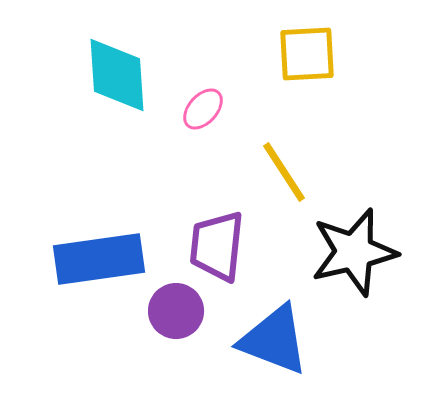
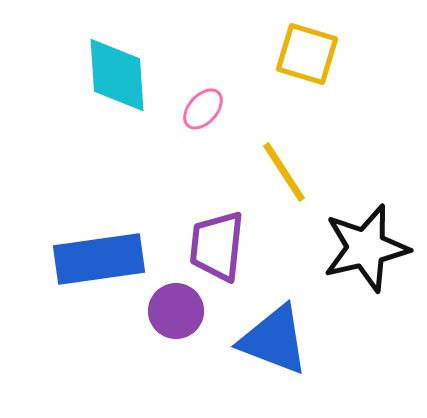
yellow square: rotated 20 degrees clockwise
black star: moved 12 px right, 4 px up
